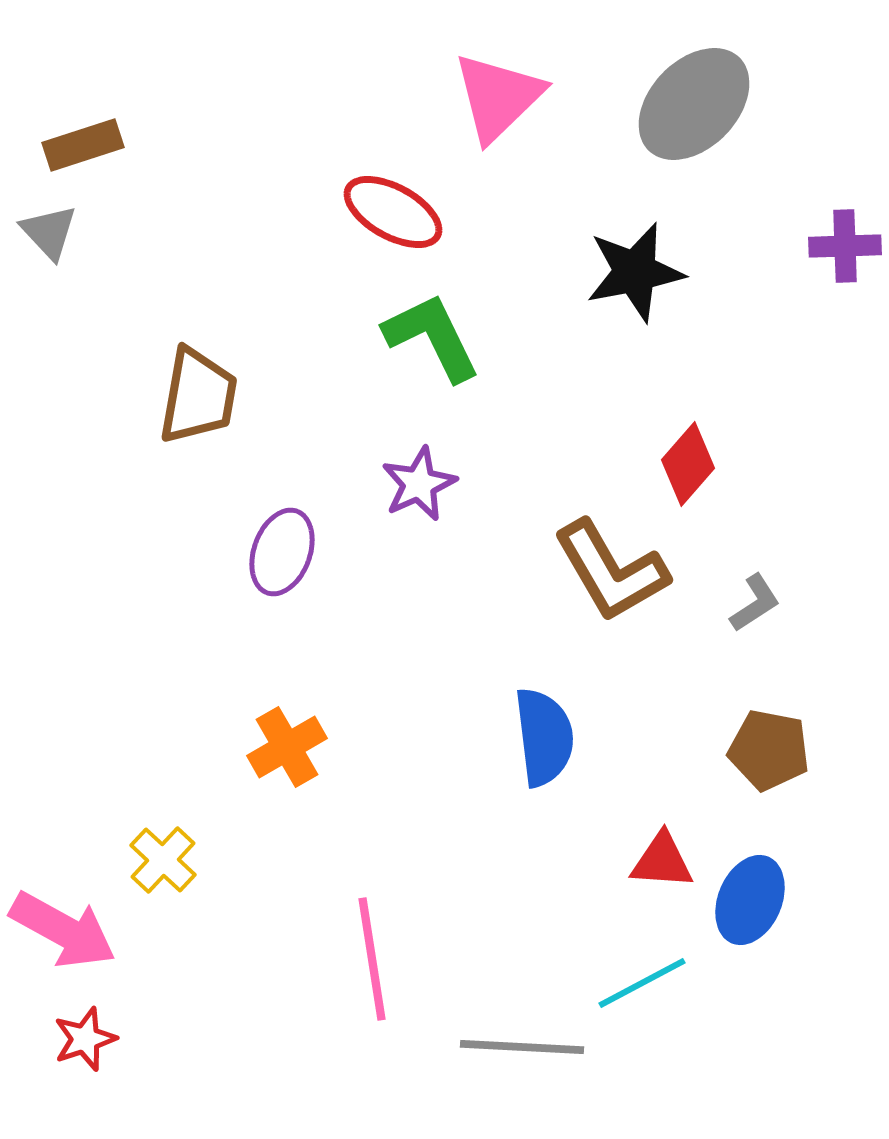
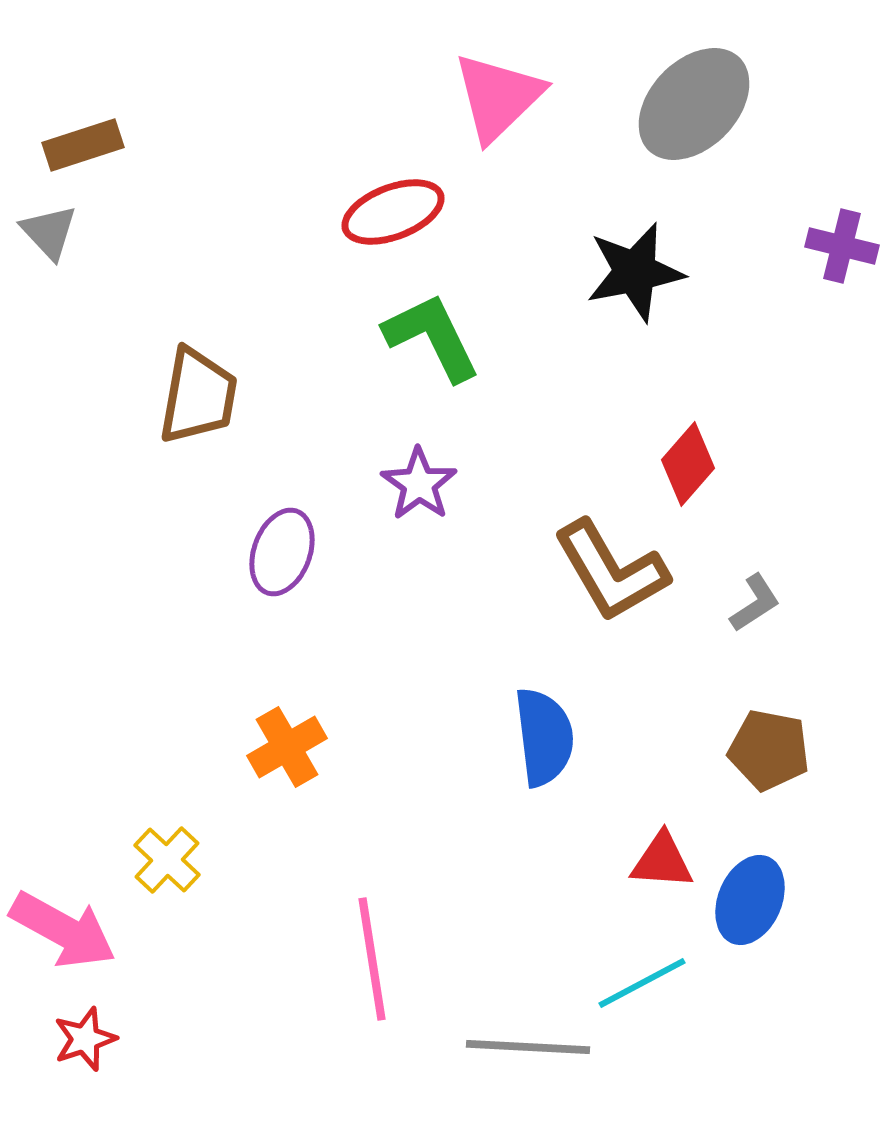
red ellipse: rotated 50 degrees counterclockwise
purple cross: moved 3 px left; rotated 16 degrees clockwise
purple star: rotated 12 degrees counterclockwise
yellow cross: moved 4 px right
gray line: moved 6 px right
